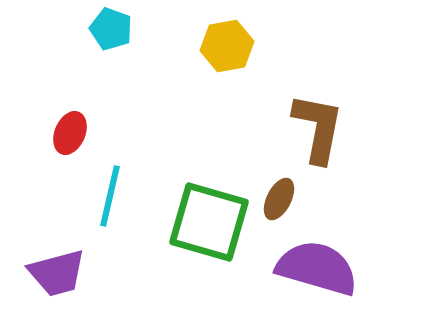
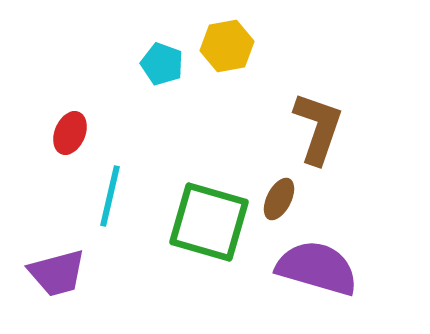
cyan pentagon: moved 51 px right, 35 px down
brown L-shape: rotated 8 degrees clockwise
